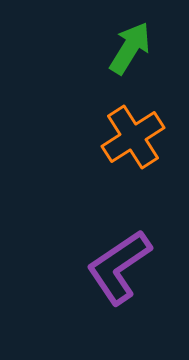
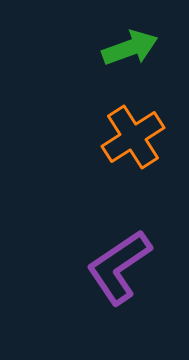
green arrow: rotated 38 degrees clockwise
